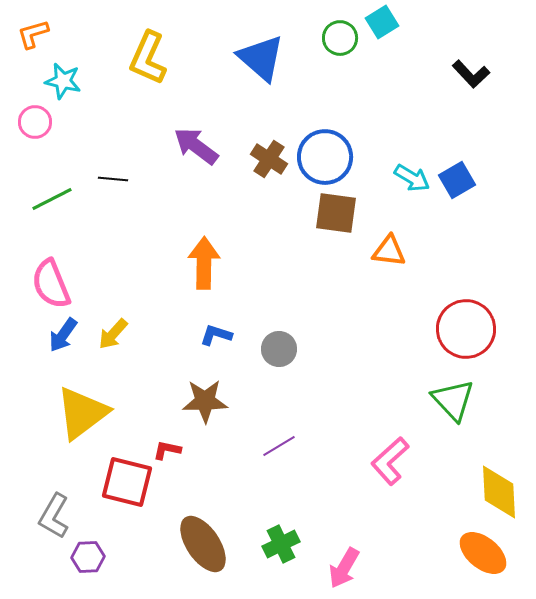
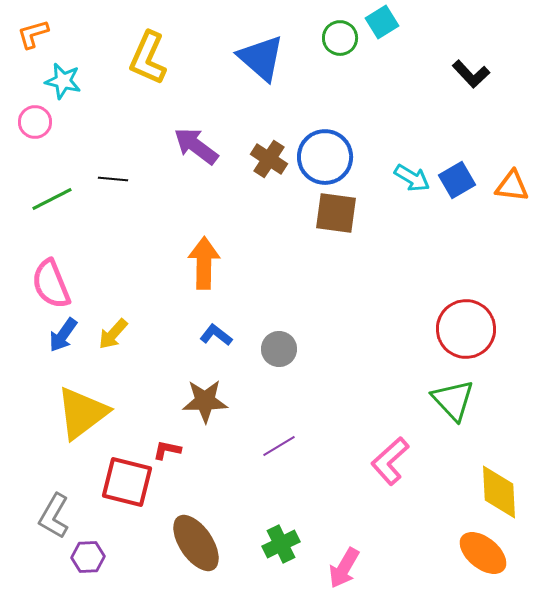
orange triangle: moved 123 px right, 65 px up
blue L-shape: rotated 20 degrees clockwise
brown ellipse: moved 7 px left, 1 px up
